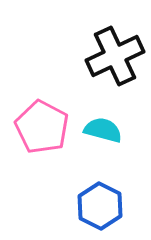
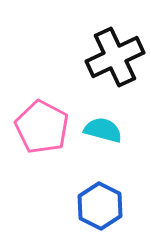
black cross: moved 1 px down
